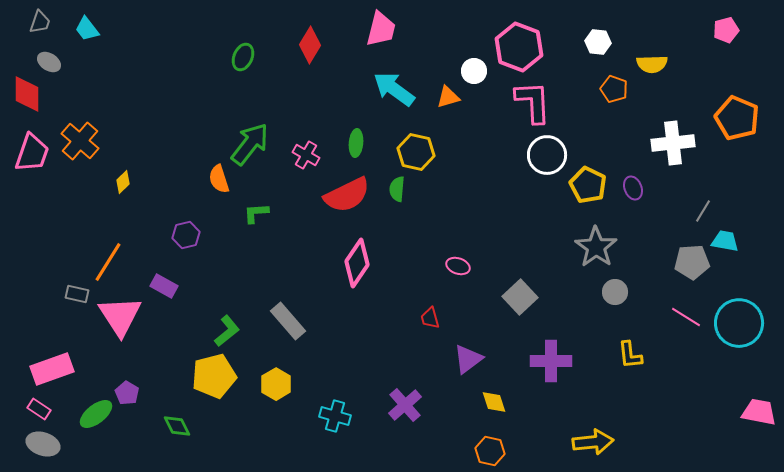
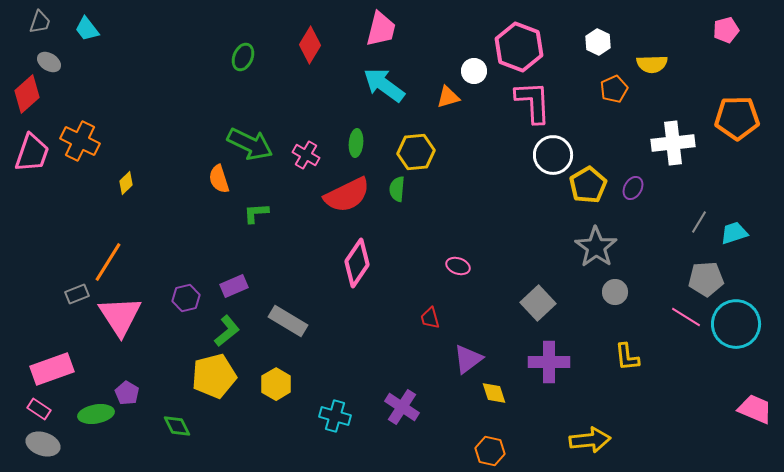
white hexagon at (598, 42): rotated 20 degrees clockwise
cyan arrow at (394, 89): moved 10 px left, 4 px up
orange pentagon at (614, 89): rotated 28 degrees clockwise
red diamond at (27, 94): rotated 48 degrees clockwise
orange pentagon at (737, 118): rotated 24 degrees counterclockwise
orange cross at (80, 141): rotated 15 degrees counterclockwise
green arrow at (250, 144): rotated 78 degrees clockwise
yellow hexagon at (416, 152): rotated 18 degrees counterclockwise
white circle at (547, 155): moved 6 px right
yellow diamond at (123, 182): moved 3 px right, 1 px down
yellow pentagon at (588, 185): rotated 15 degrees clockwise
purple ellipse at (633, 188): rotated 50 degrees clockwise
gray line at (703, 211): moved 4 px left, 11 px down
purple hexagon at (186, 235): moved 63 px down
cyan trapezoid at (725, 241): moved 9 px right, 8 px up; rotated 28 degrees counterclockwise
gray pentagon at (692, 262): moved 14 px right, 17 px down
purple rectangle at (164, 286): moved 70 px right; rotated 52 degrees counterclockwise
gray rectangle at (77, 294): rotated 35 degrees counterclockwise
gray square at (520, 297): moved 18 px right, 6 px down
gray rectangle at (288, 321): rotated 18 degrees counterclockwise
cyan circle at (739, 323): moved 3 px left, 1 px down
yellow L-shape at (630, 355): moved 3 px left, 2 px down
purple cross at (551, 361): moved 2 px left, 1 px down
yellow diamond at (494, 402): moved 9 px up
purple cross at (405, 405): moved 3 px left, 2 px down; rotated 16 degrees counterclockwise
pink trapezoid at (759, 412): moved 4 px left, 3 px up; rotated 12 degrees clockwise
green ellipse at (96, 414): rotated 28 degrees clockwise
yellow arrow at (593, 442): moved 3 px left, 2 px up
